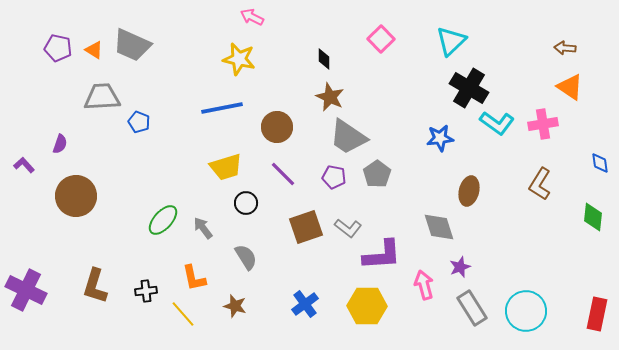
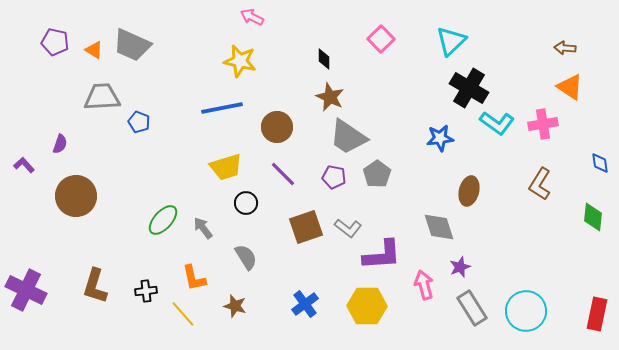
purple pentagon at (58, 48): moved 3 px left, 6 px up
yellow star at (239, 59): moved 1 px right, 2 px down
